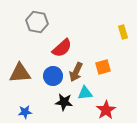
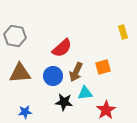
gray hexagon: moved 22 px left, 14 px down
